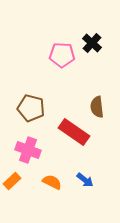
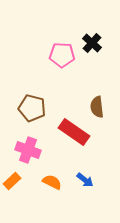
brown pentagon: moved 1 px right
